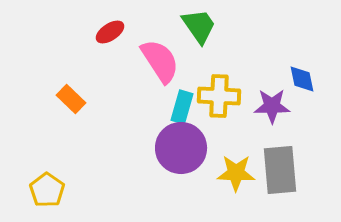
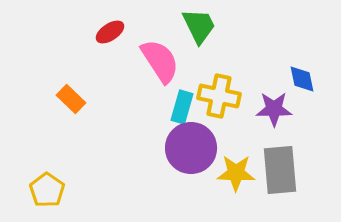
green trapezoid: rotated 9 degrees clockwise
yellow cross: rotated 9 degrees clockwise
purple star: moved 2 px right, 3 px down
purple circle: moved 10 px right
